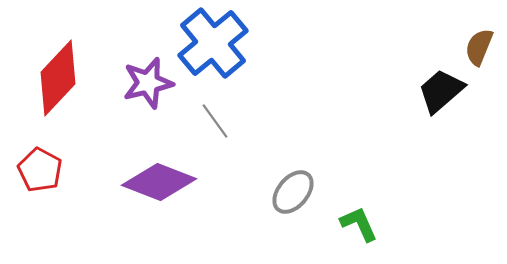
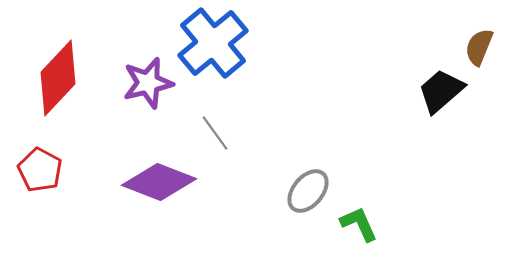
gray line: moved 12 px down
gray ellipse: moved 15 px right, 1 px up
